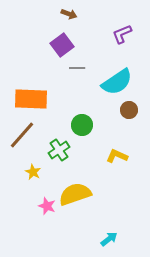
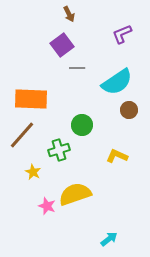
brown arrow: rotated 42 degrees clockwise
green cross: rotated 15 degrees clockwise
